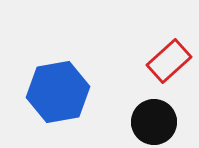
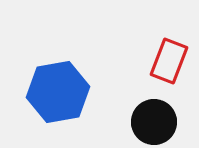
red rectangle: rotated 27 degrees counterclockwise
